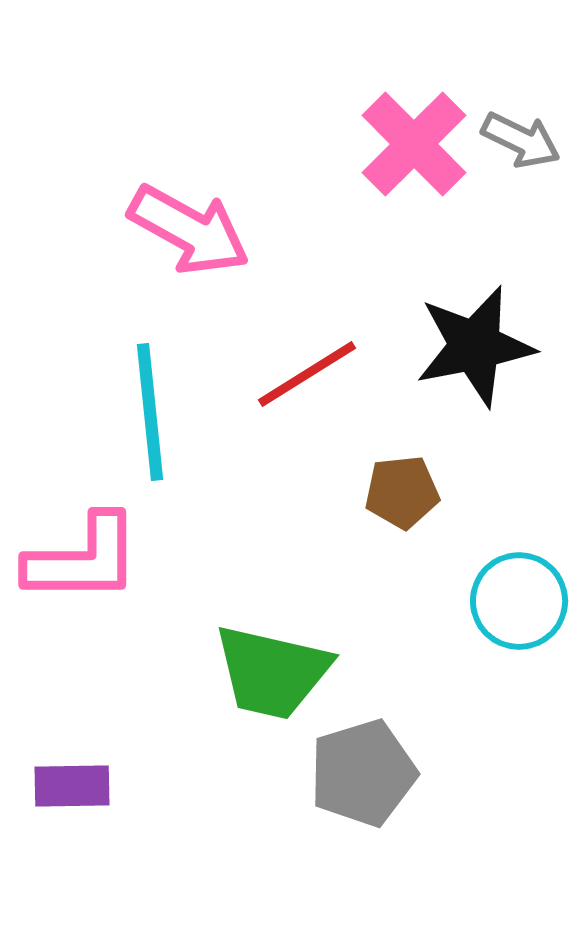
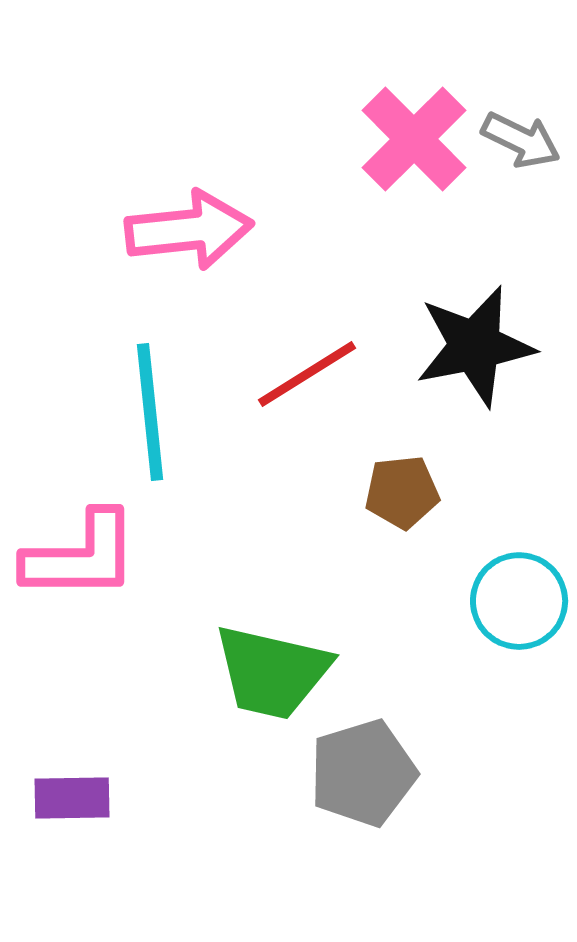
pink cross: moved 5 px up
pink arrow: rotated 35 degrees counterclockwise
pink L-shape: moved 2 px left, 3 px up
purple rectangle: moved 12 px down
